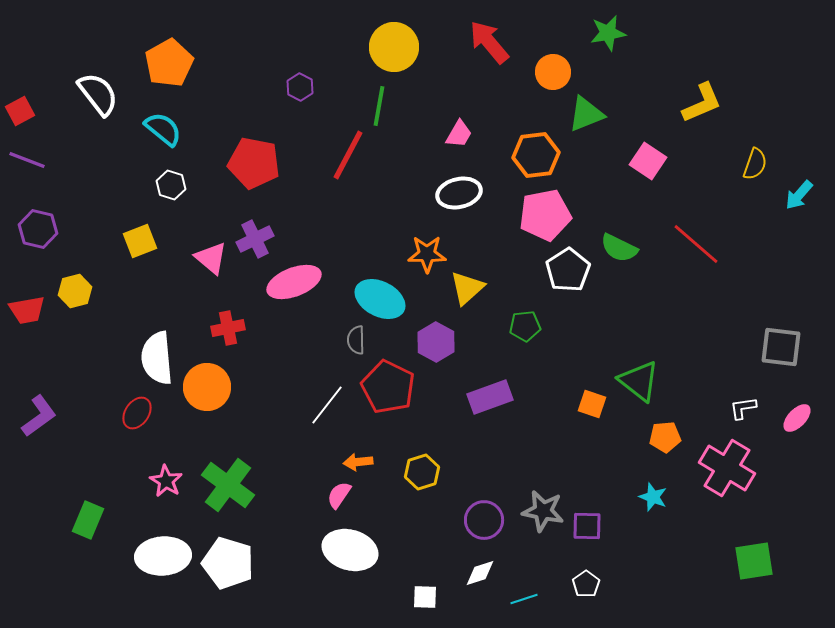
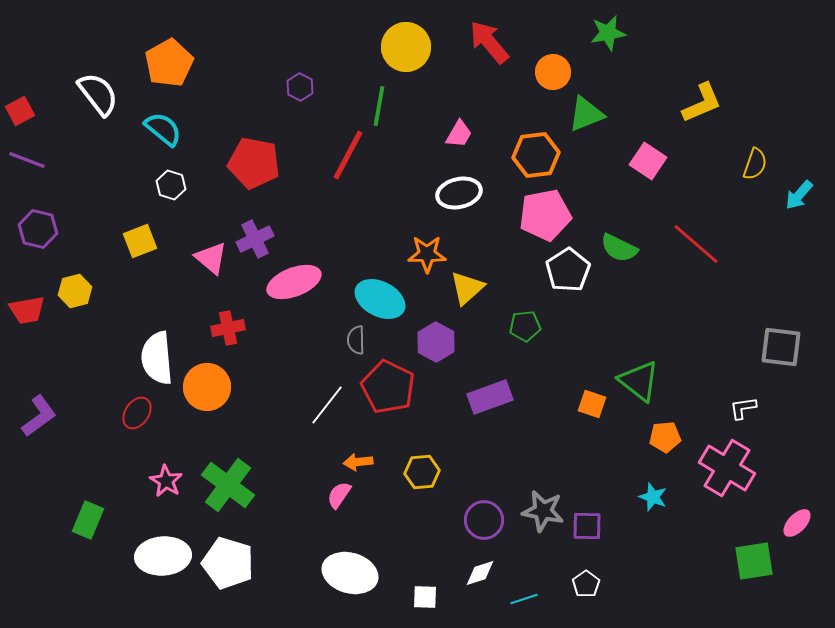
yellow circle at (394, 47): moved 12 px right
pink ellipse at (797, 418): moved 105 px down
yellow hexagon at (422, 472): rotated 12 degrees clockwise
white ellipse at (350, 550): moved 23 px down
